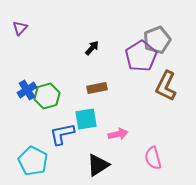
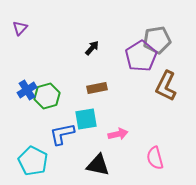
gray pentagon: rotated 12 degrees clockwise
pink semicircle: moved 2 px right
black triangle: rotated 45 degrees clockwise
